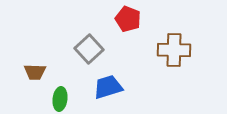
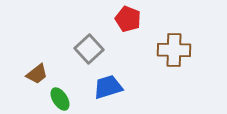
brown trapezoid: moved 2 px right, 2 px down; rotated 40 degrees counterclockwise
green ellipse: rotated 40 degrees counterclockwise
